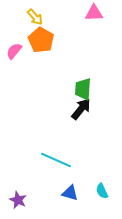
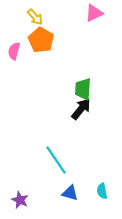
pink triangle: rotated 24 degrees counterclockwise
pink semicircle: rotated 24 degrees counterclockwise
cyan line: rotated 32 degrees clockwise
cyan semicircle: rotated 14 degrees clockwise
purple star: moved 2 px right
